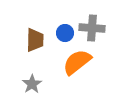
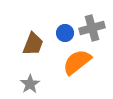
gray cross: rotated 20 degrees counterclockwise
brown trapezoid: moved 2 px left, 4 px down; rotated 20 degrees clockwise
gray star: moved 2 px left
